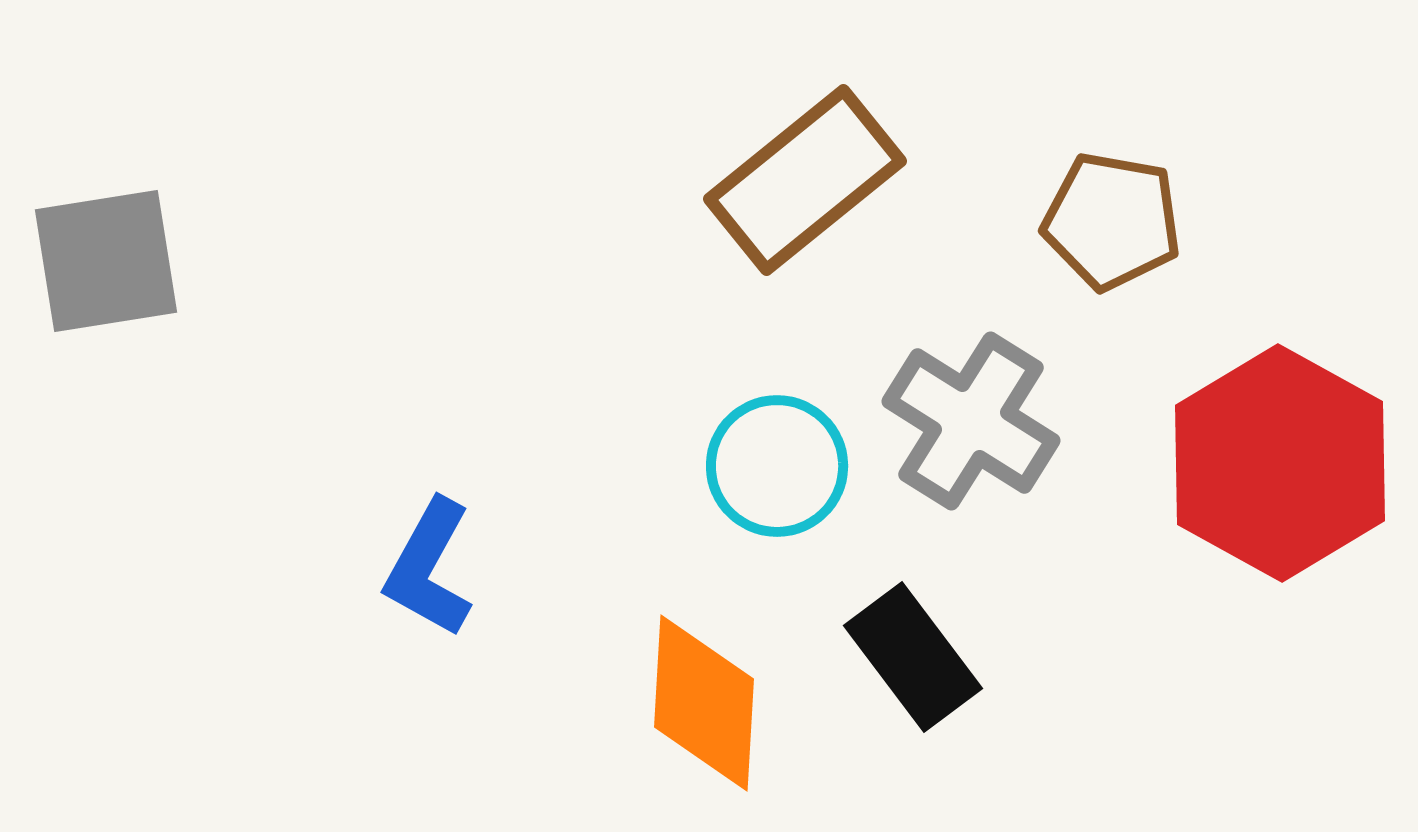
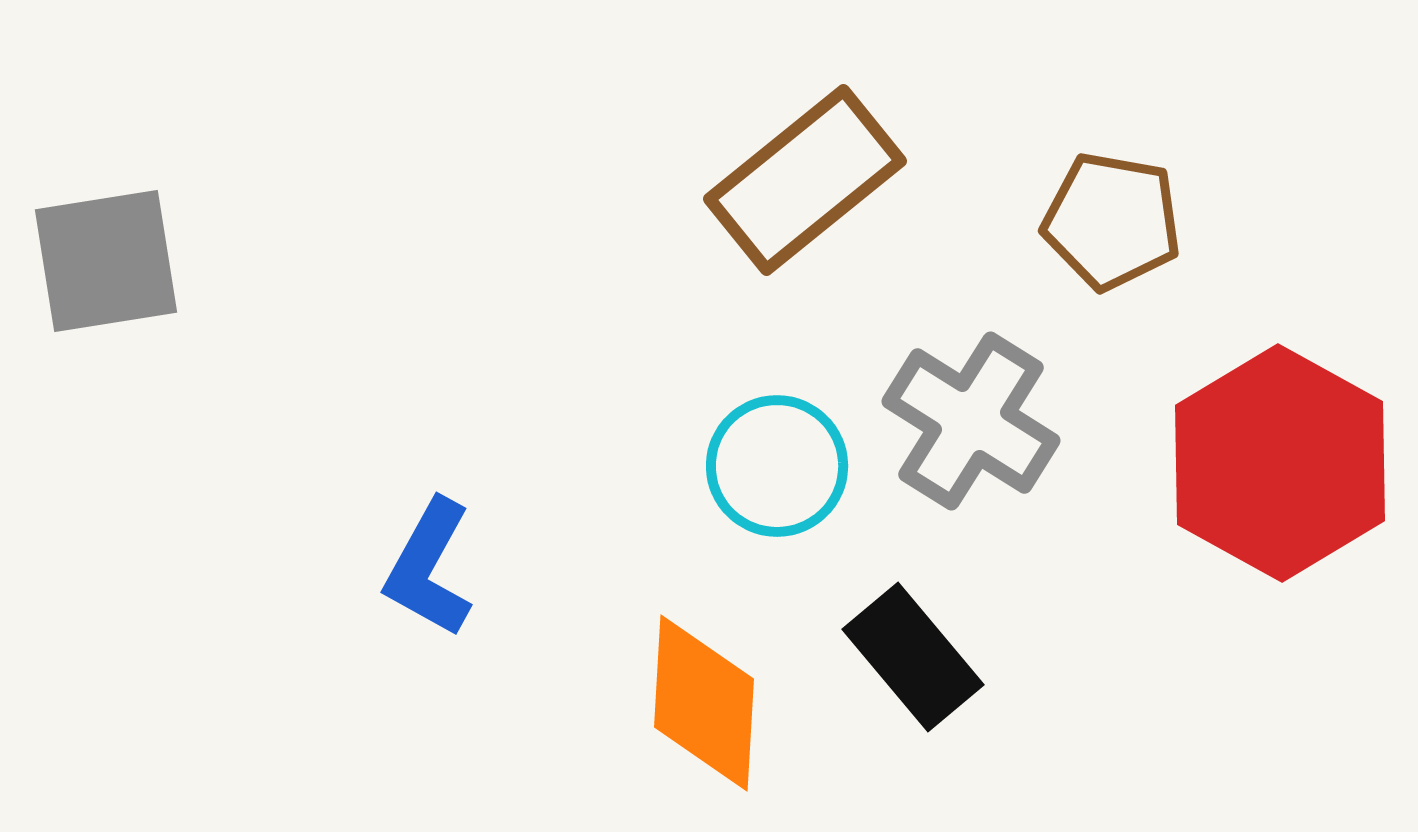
black rectangle: rotated 3 degrees counterclockwise
